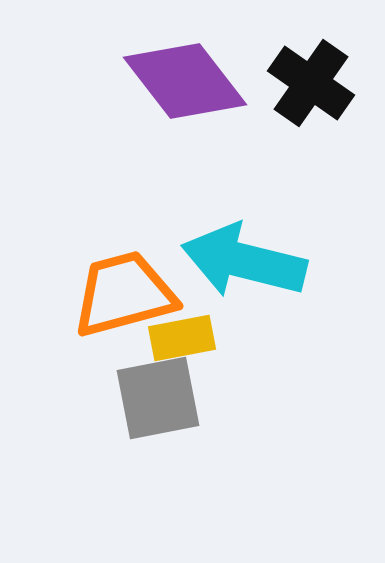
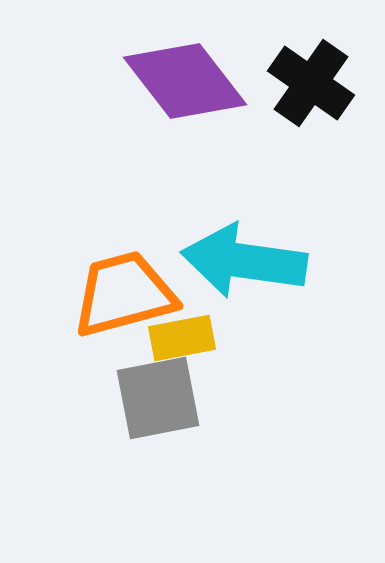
cyan arrow: rotated 6 degrees counterclockwise
